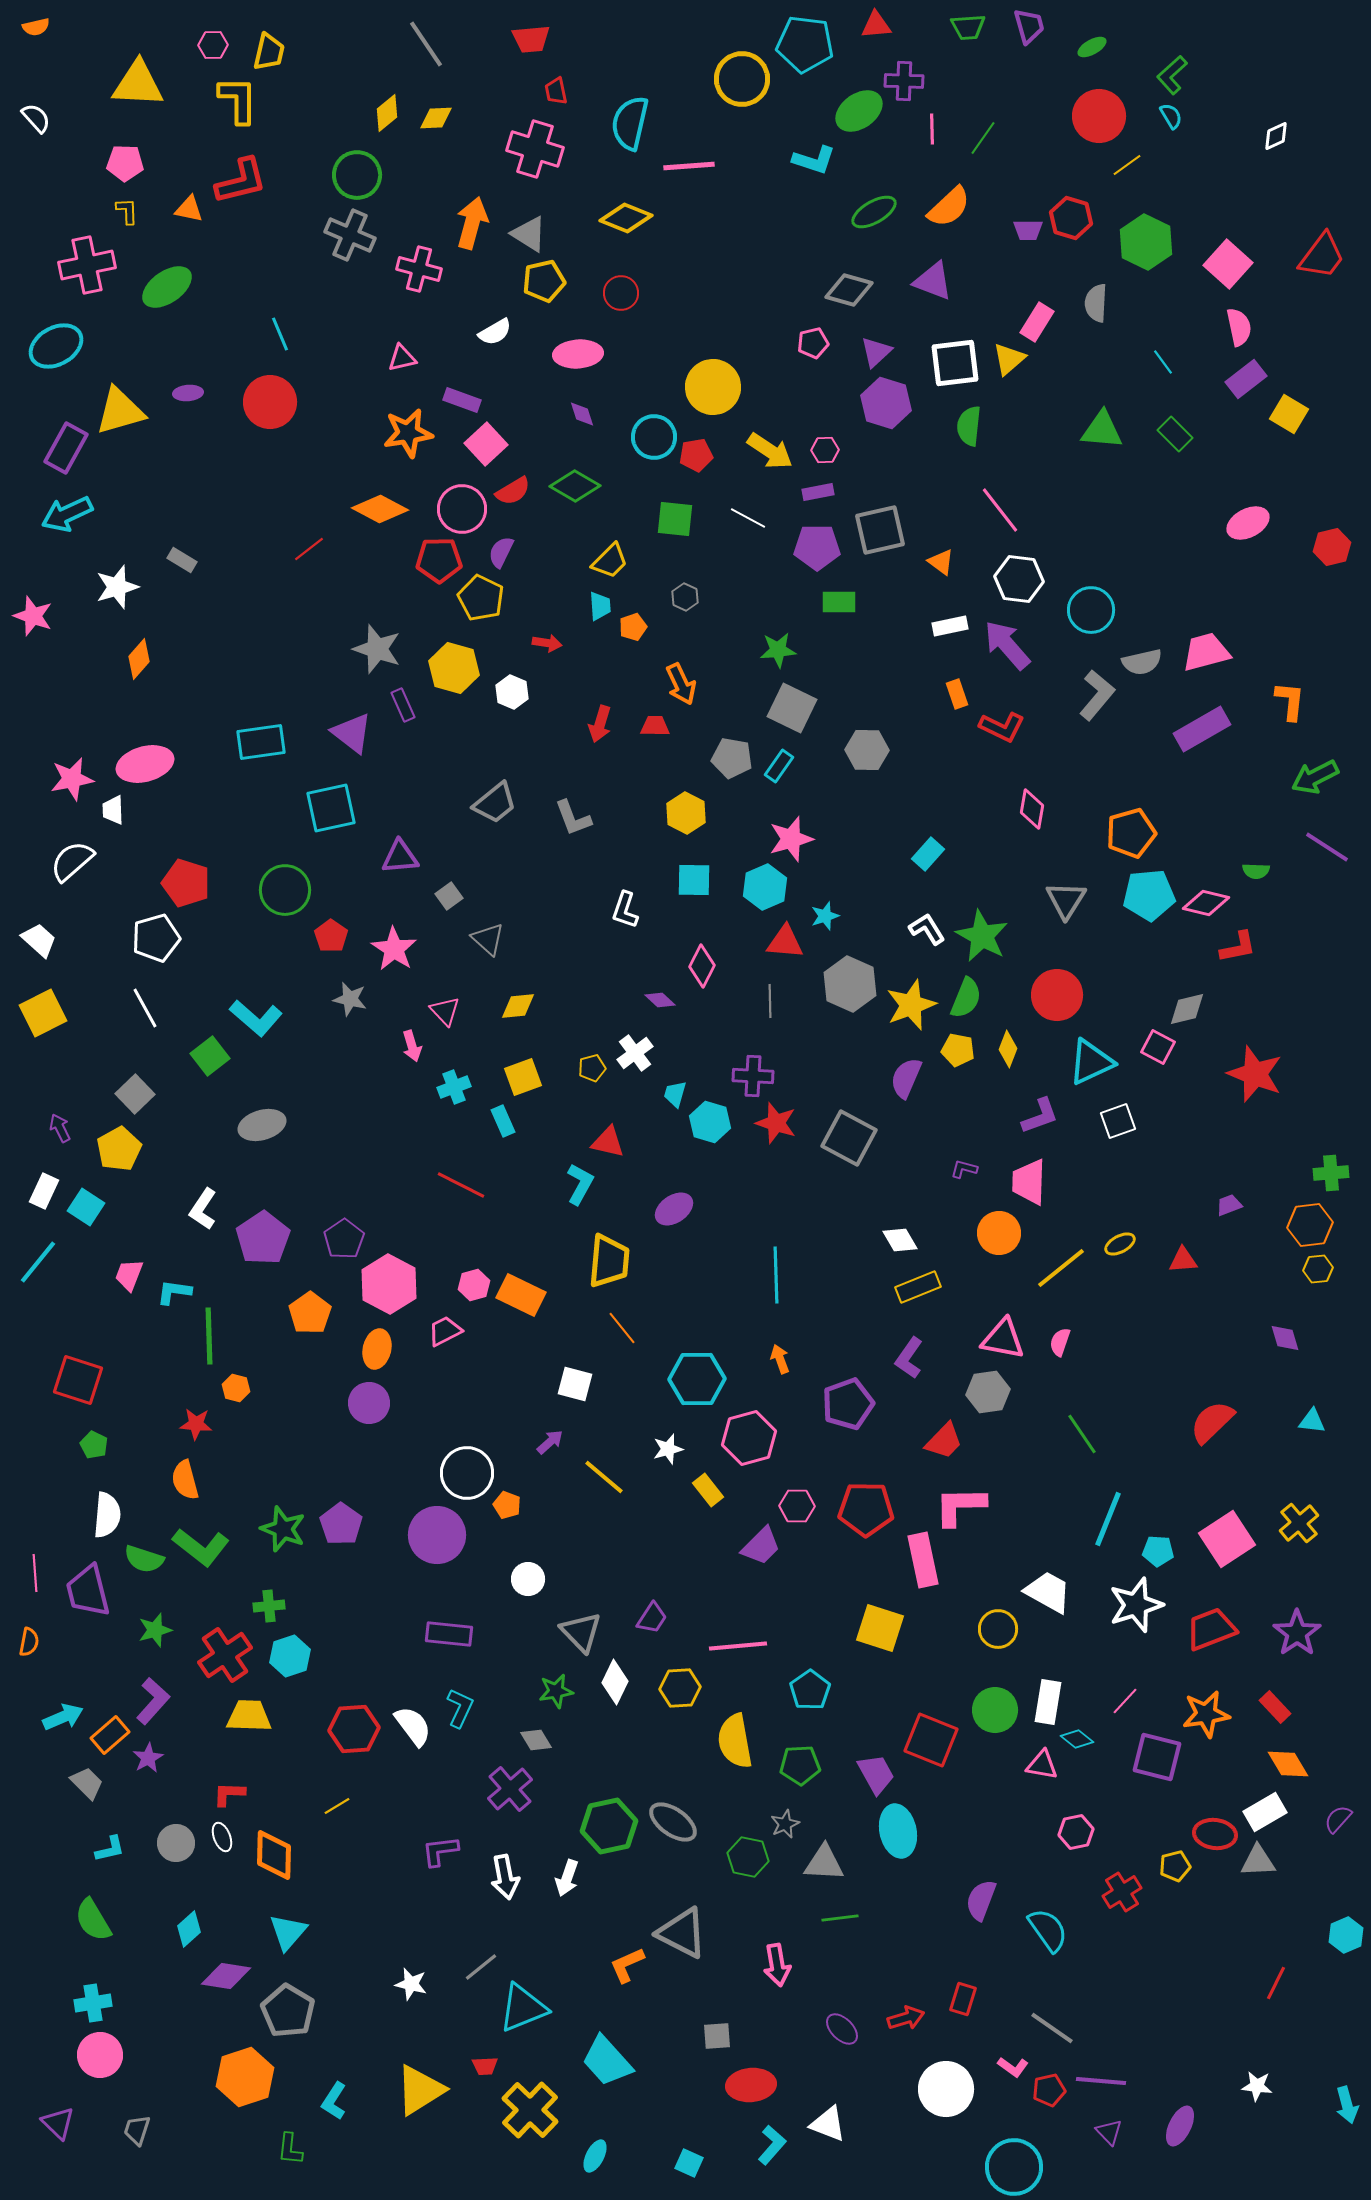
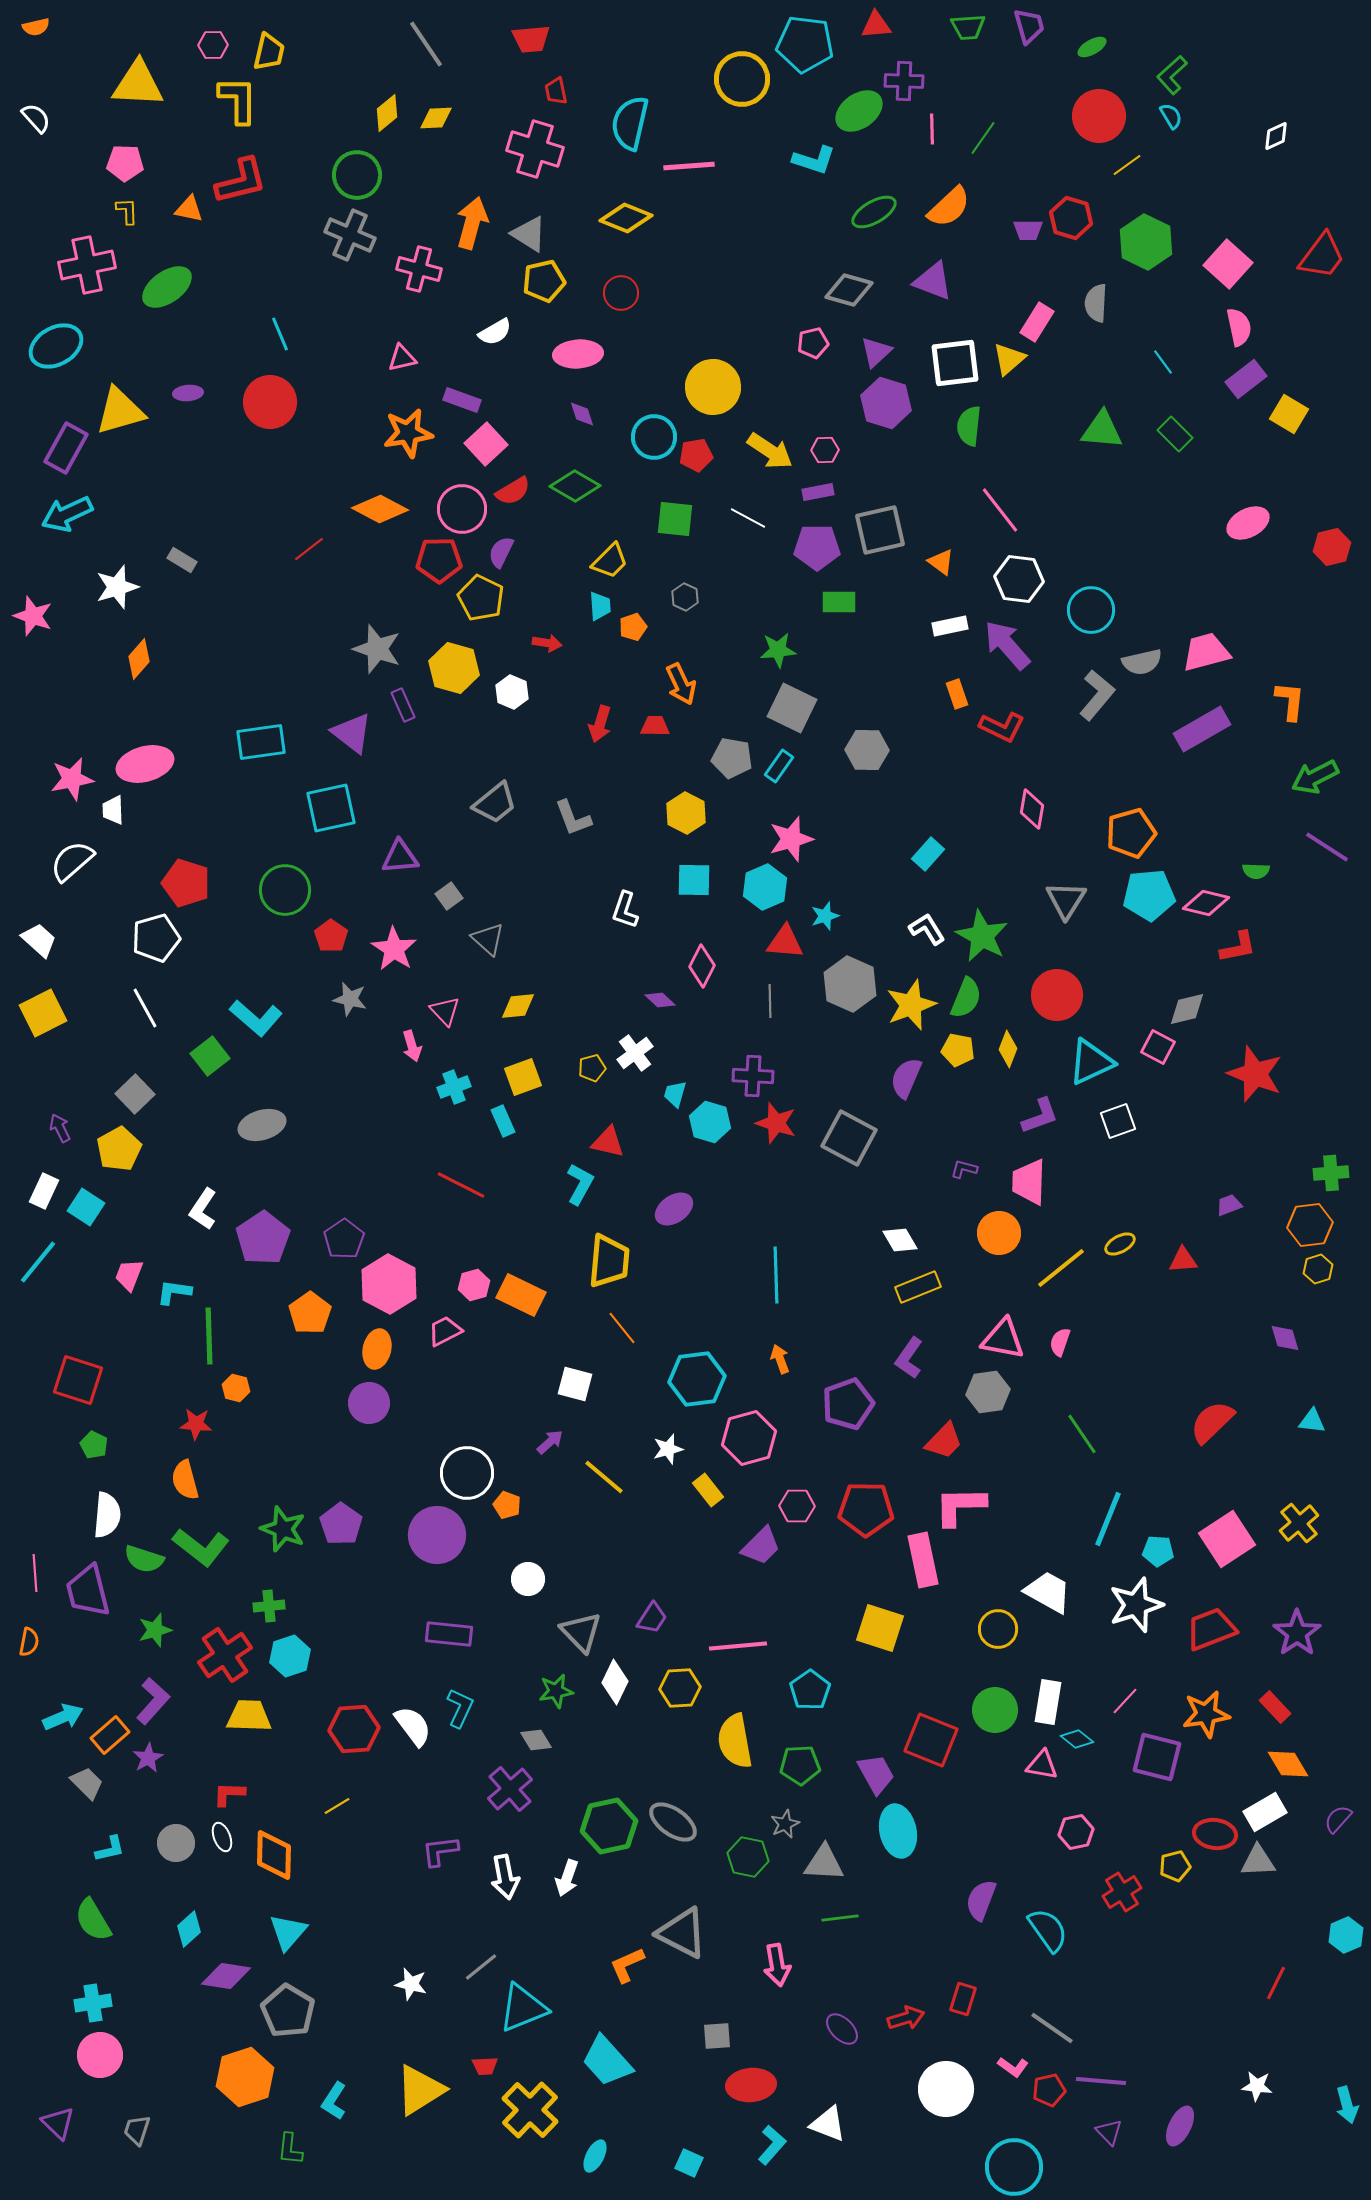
yellow hexagon at (1318, 1269): rotated 12 degrees counterclockwise
cyan hexagon at (697, 1379): rotated 6 degrees counterclockwise
